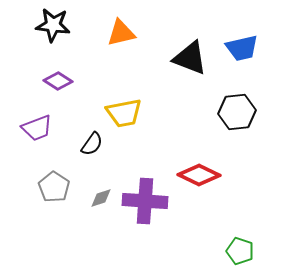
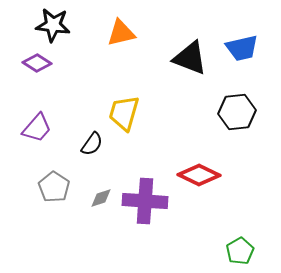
purple diamond: moved 21 px left, 18 px up
yellow trapezoid: rotated 117 degrees clockwise
purple trapezoid: rotated 28 degrees counterclockwise
green pentagon: rotated 24 degrees clockwise
